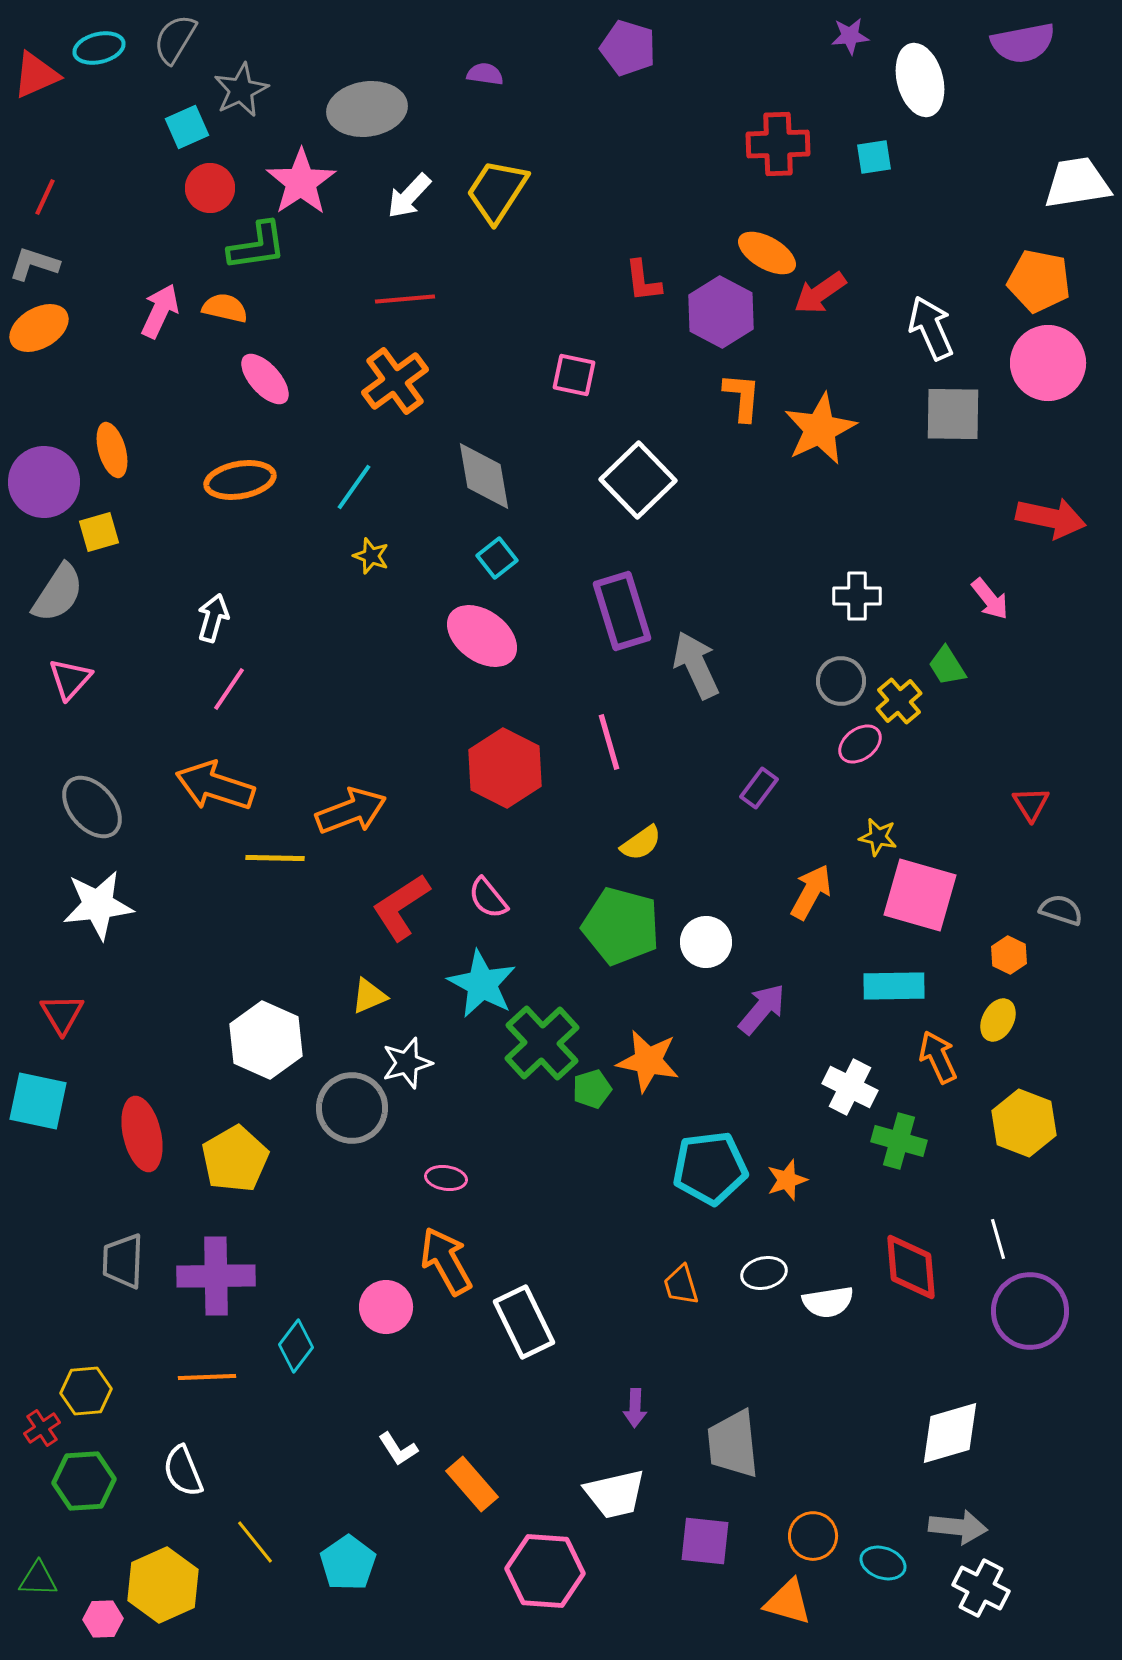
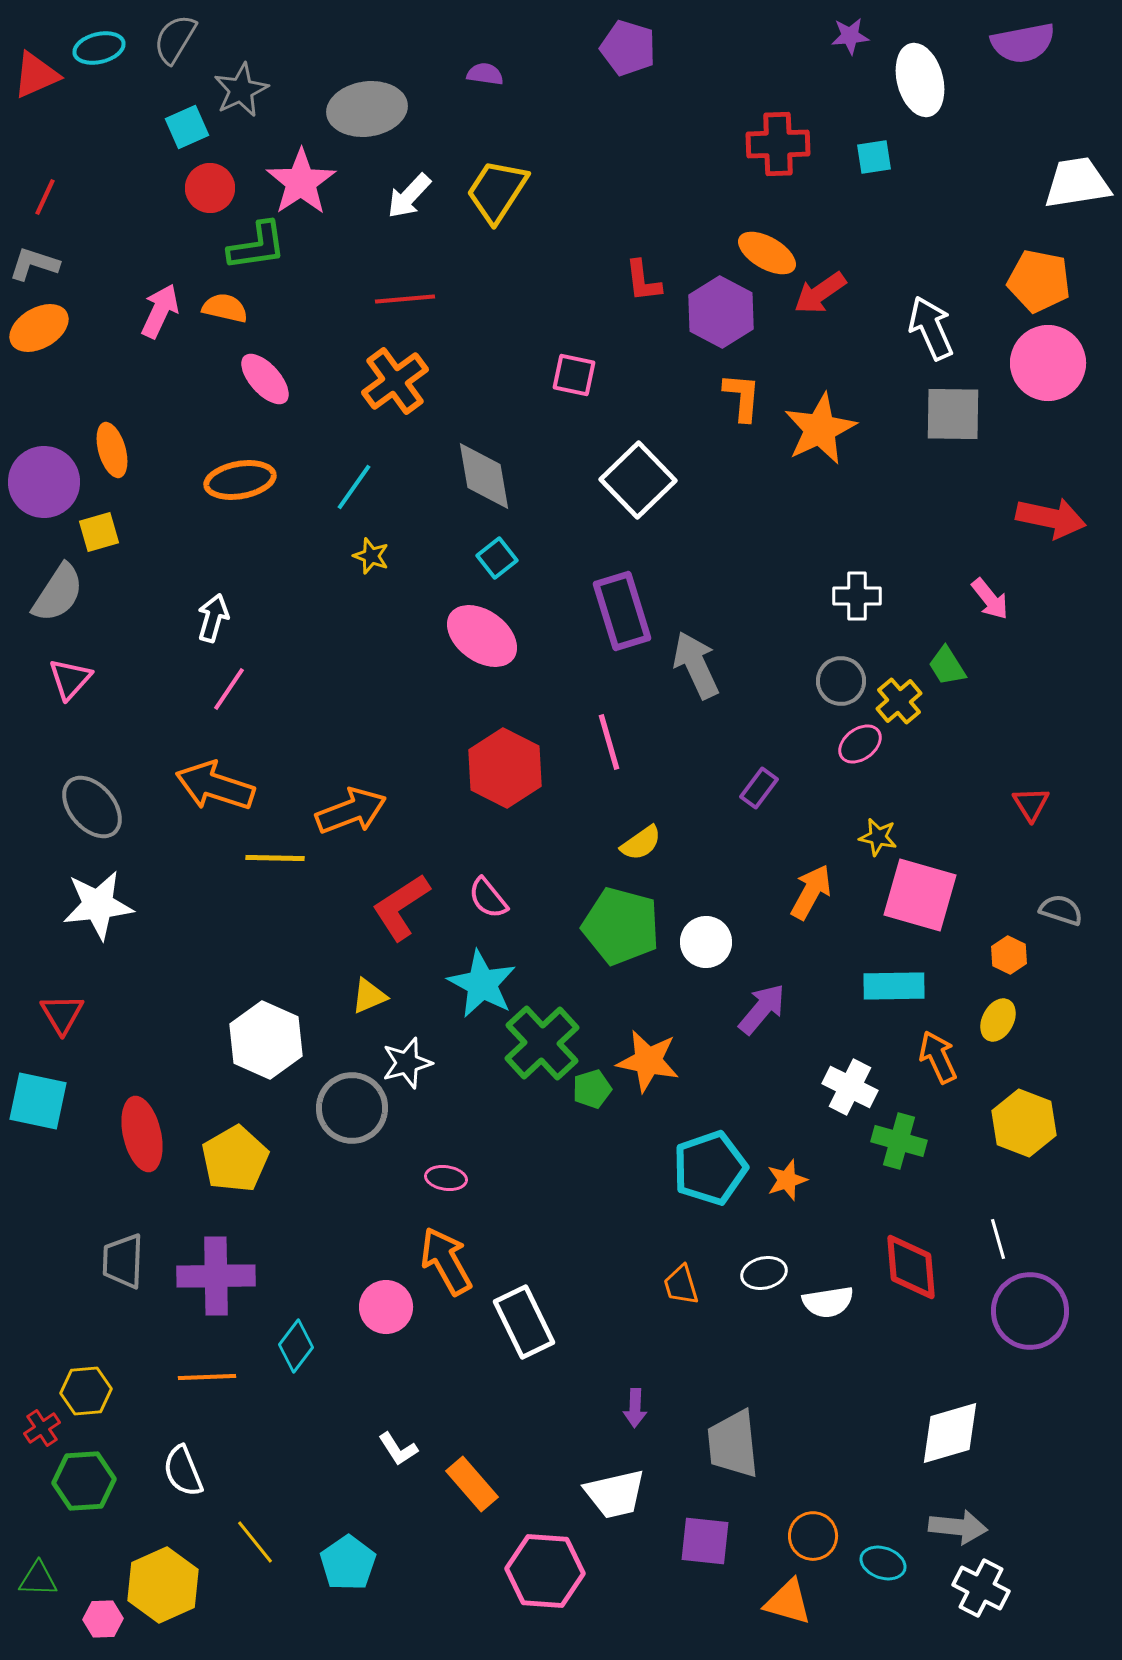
cyan pentagon at (710, 1168): rotated 12 degrees counterclockwise
